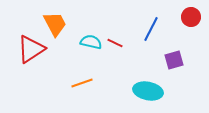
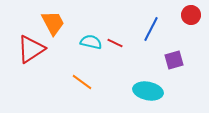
red circle: moved 2 px up
orange trapezoid: moved 2 px left, 1 px up
orange line: moved 1 px up; rotated 55 degrees clockwise
